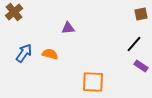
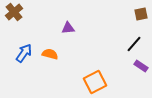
orange square: moved 2 px right; rotated 30 degrees counterclockwise
